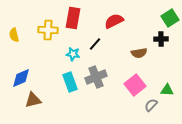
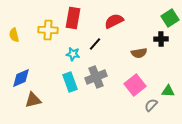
green triangle: moved 1 px right, 1 px down
